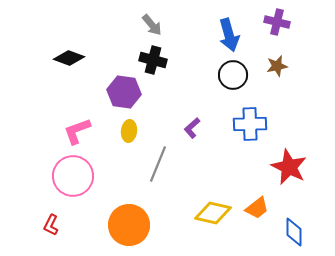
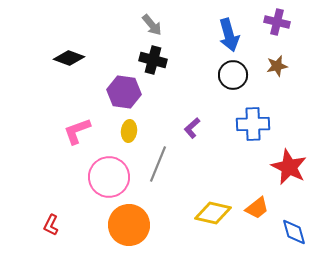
blue cross: moved 3 px right
pink circle: moved 36 px right, 1 px down
blue diamond: rotated 16 degrees counterclockwise
